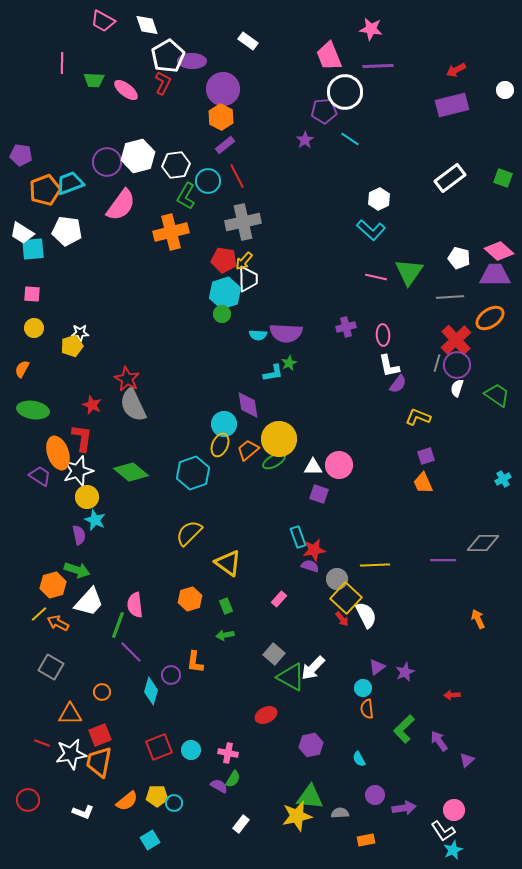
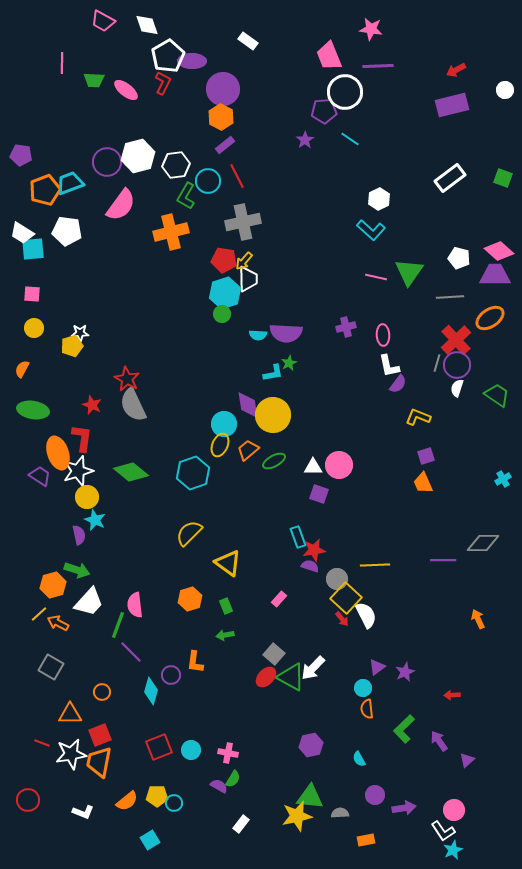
yellow circle at (279, 439): moved 6 px left, 24 px up
red ellipse at (266, 715): moved 38 px up; rotated 20 degrees counterclockwise
